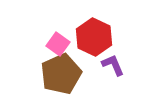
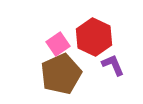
pink square: rotated 20 degrees clockwise
